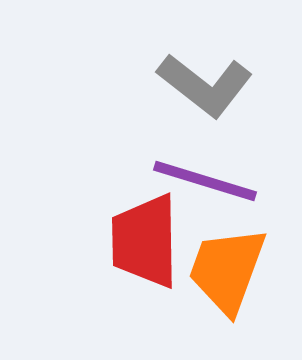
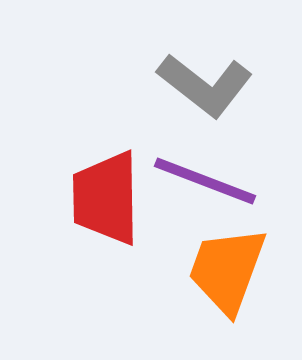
purple line: rotated 4 degrees clockwise
red trapezoid: moved 39 px left, 43 px up
